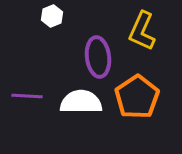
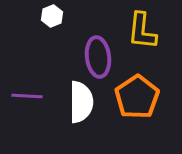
yellow L-shape: rotated 18 degrees counterclockwise
white semicircle: rotated 90 degrees clockwise
